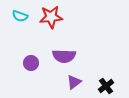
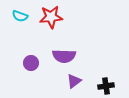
purple triangle: moved 1 px up
black cross: rotated 28 degrees clockwise
